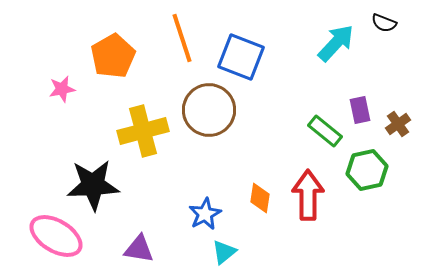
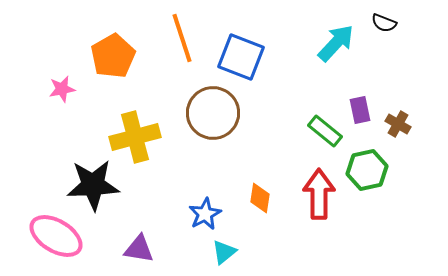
brown circle: moved 4 px right, 3 px down
brown cross: rotated 25 degrees counterclockwise
yellow cross: moved 8 px left, 6 px down
red arrow: moved 11 px right, 1 px up
